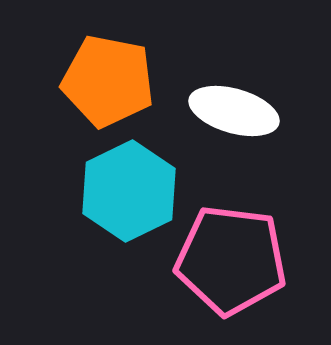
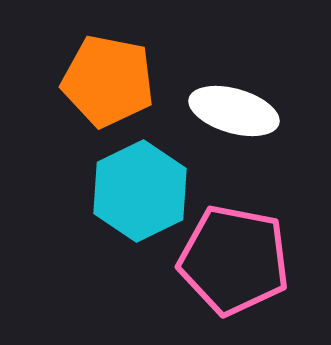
cyan hexagon: moved 11 px right
pink pentagon: moved 3 px right; rotated 4 degrees clockwise
